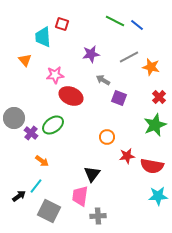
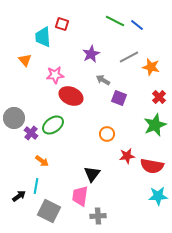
purple star: rotated 18 degrees counterclockwise
orange circle: moved 3 px up
cyan line: rotated 28 degrees counterclockwise
